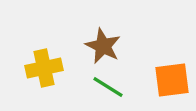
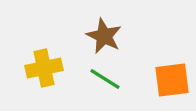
brown star: moved 1 px right, 10 px up
green line: moved 3 px left, 8 px up
